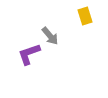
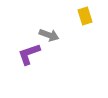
gray arrow: moved 1 px left, 1 px up; rotated 30 degrees counterclockwise
